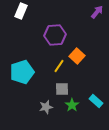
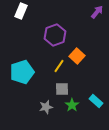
purple hexagon: rotated 15 degrees counterclockwise
